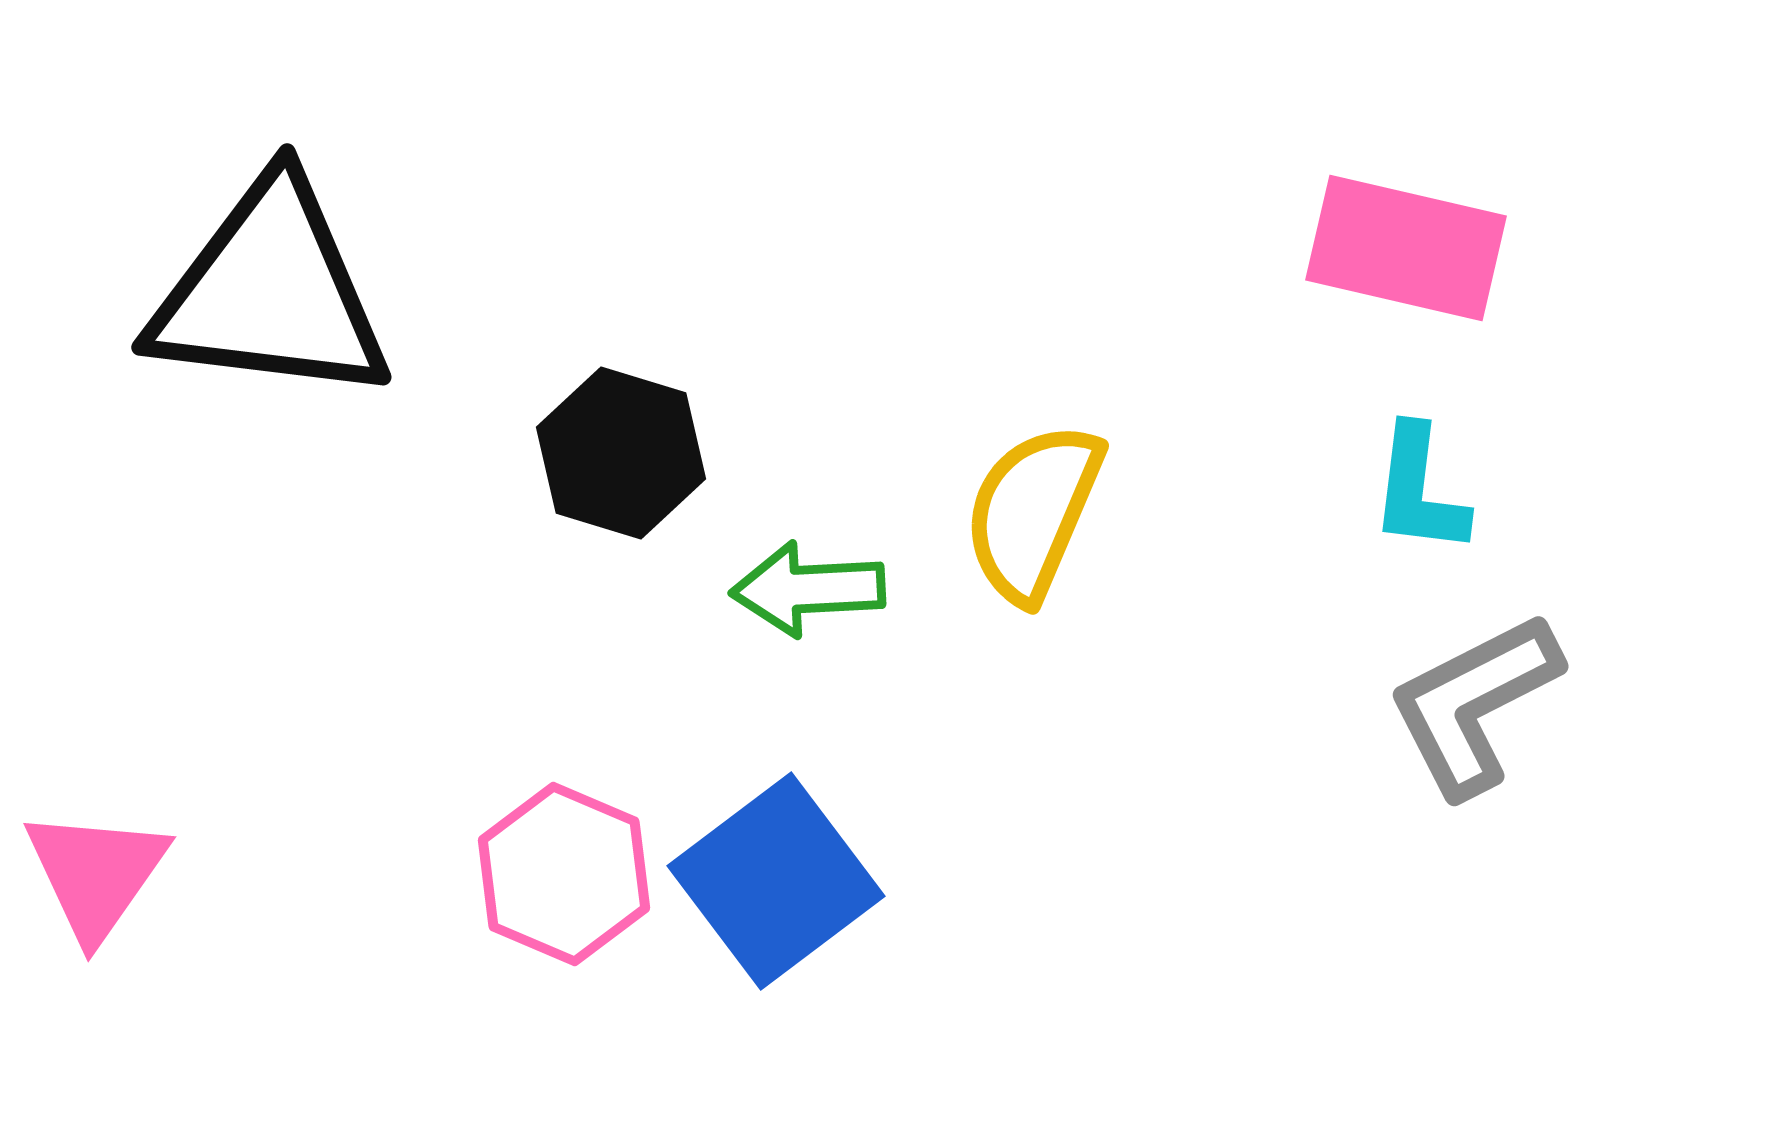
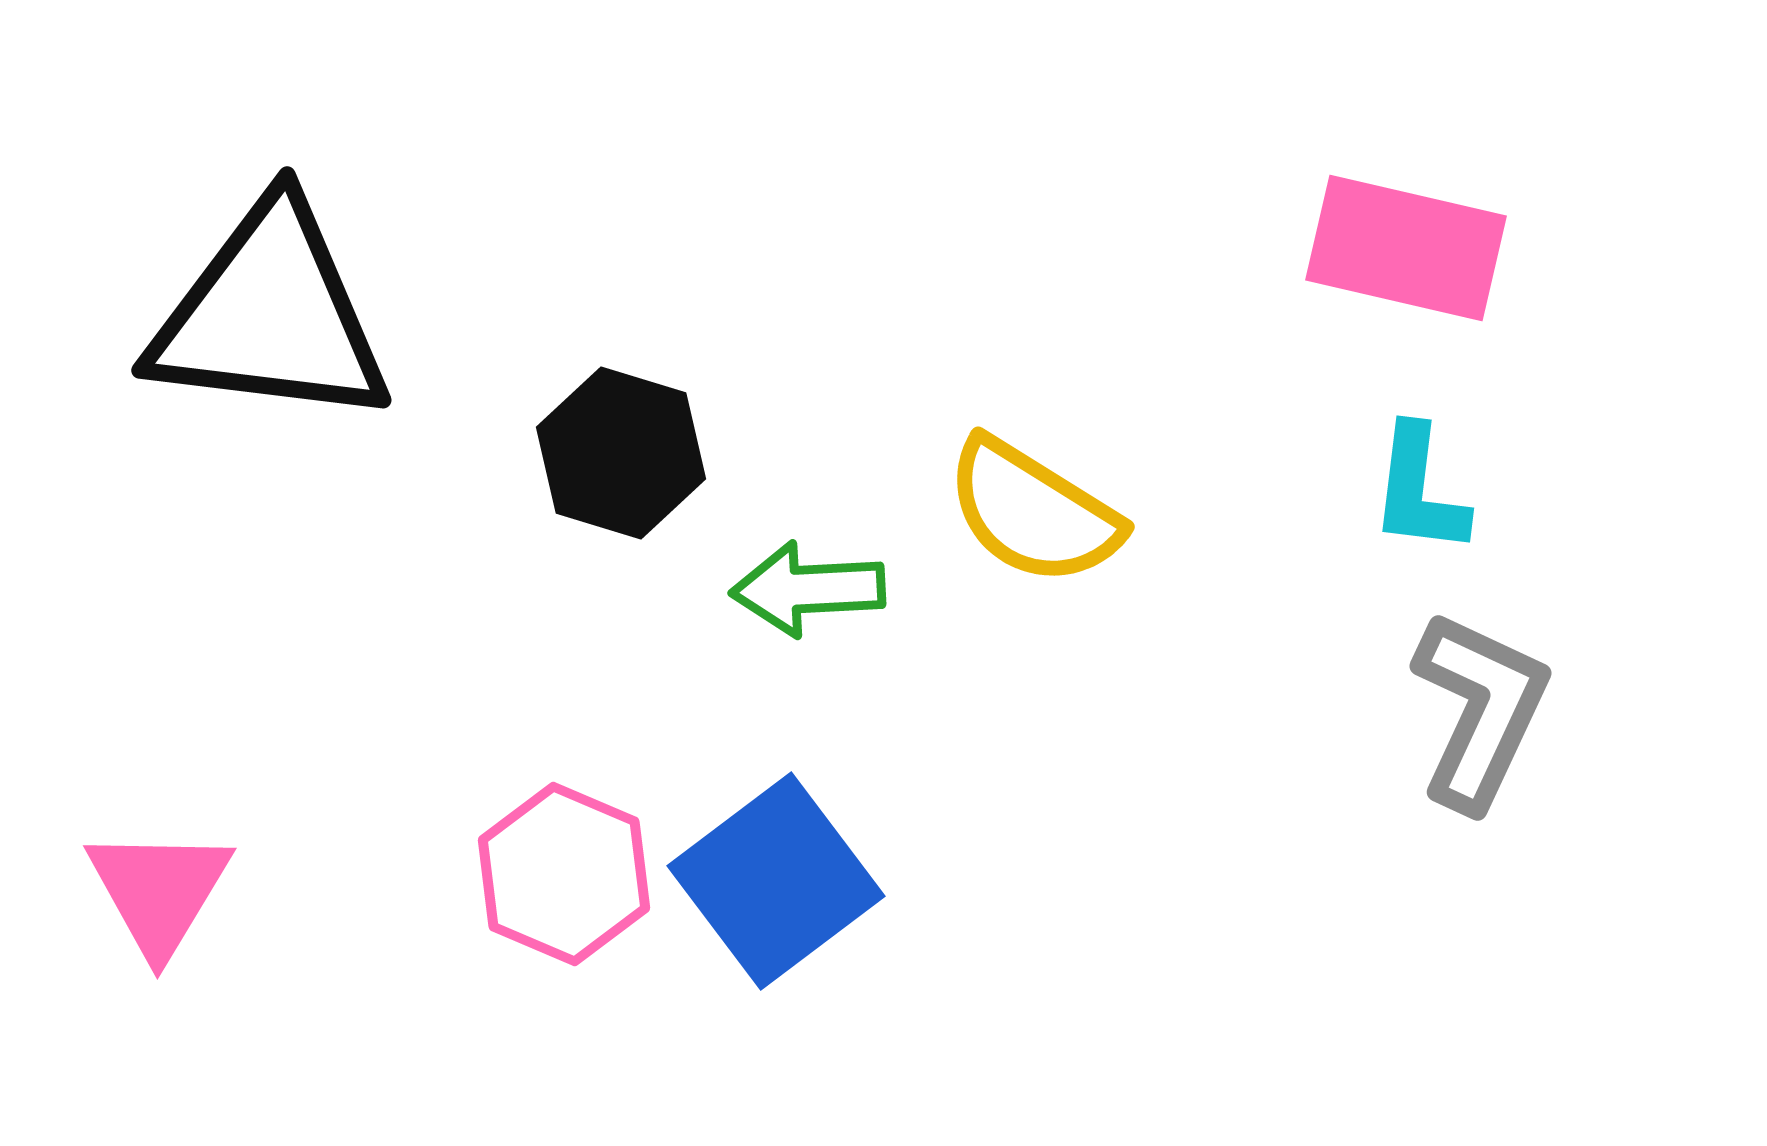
black triangle: moved 23 px down
yellow semicircle: rotated 81 degrees counterclockwise
gray L-shape: moved 6 px right, 6 px down; rotated 142 degrees clockwise
pink triangle: moved 63 px right, 17 px down; rotated 4 degrees counterclockwise
